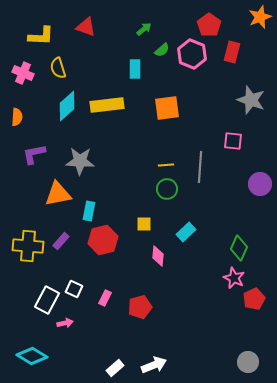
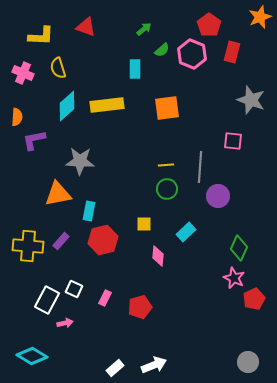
purple L-shape at (34, 154): moved 14 px up
purple circle at (260, 184): moved 42 px left, 12 px down
